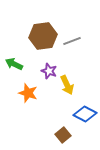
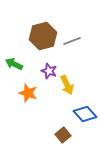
brown hexagon: rotated 8 degrees counterclockwise
blue diamond: rotated 20 degrees clockwise
